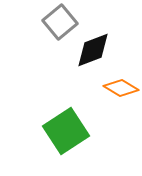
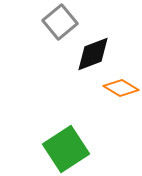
black diamond: moved 4 px down
green square: moved 18 px down
